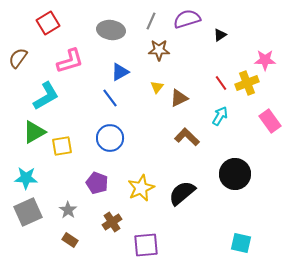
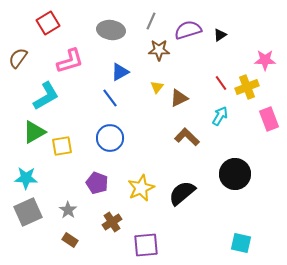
purple semicircle: moved 1 px right, 11 px down
yellow cross: moved 4 px down
pink rectangle: moved 1 px left, 2 px up; rotated 15 degrees clockwise
